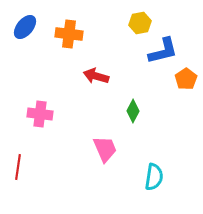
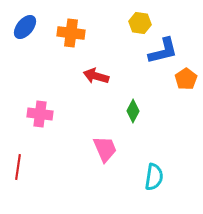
yellow hexagon: rotated 20 degrees clockwise
orange cross: moved 2 px right, 1 px up
